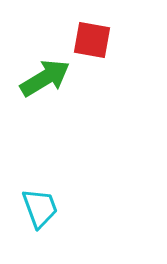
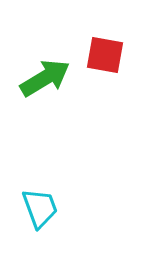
red square: moved 13 px right, 15 px down
